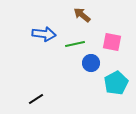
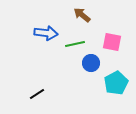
blue arrow: moved 2 px right, 1 px up
black line: moved 1 px right, 5 px up
